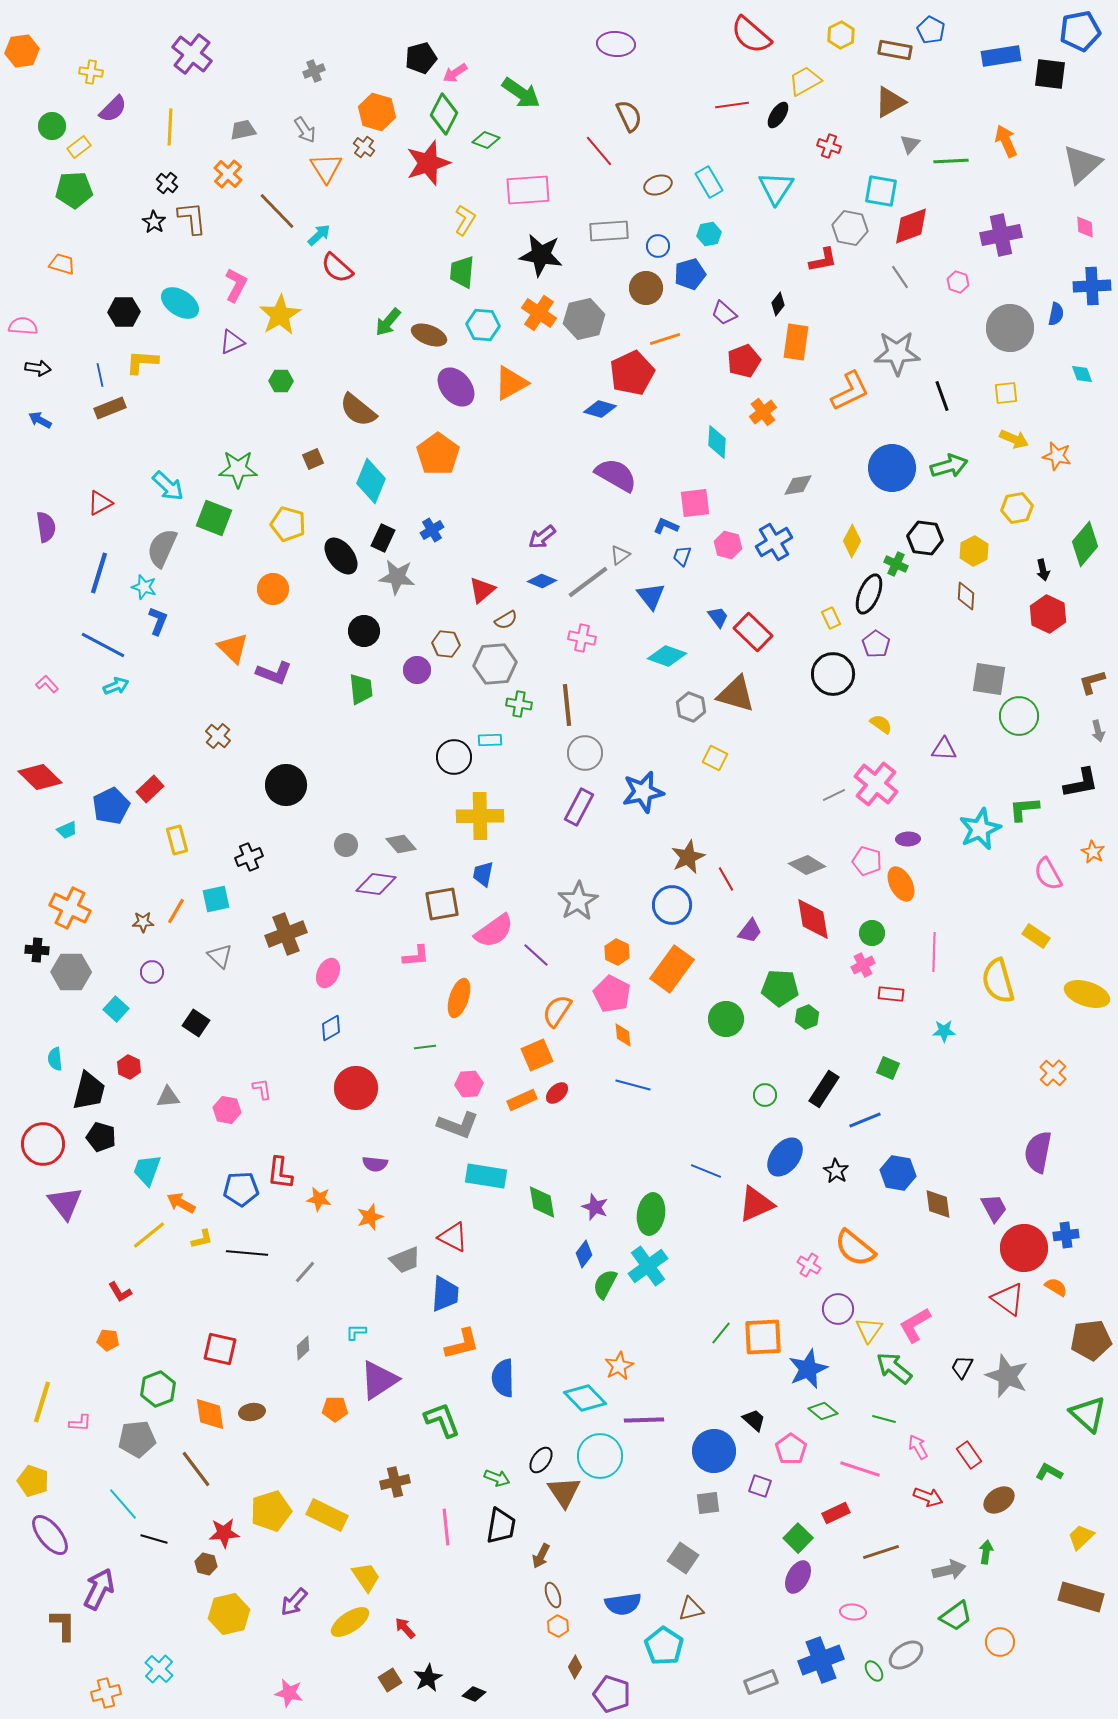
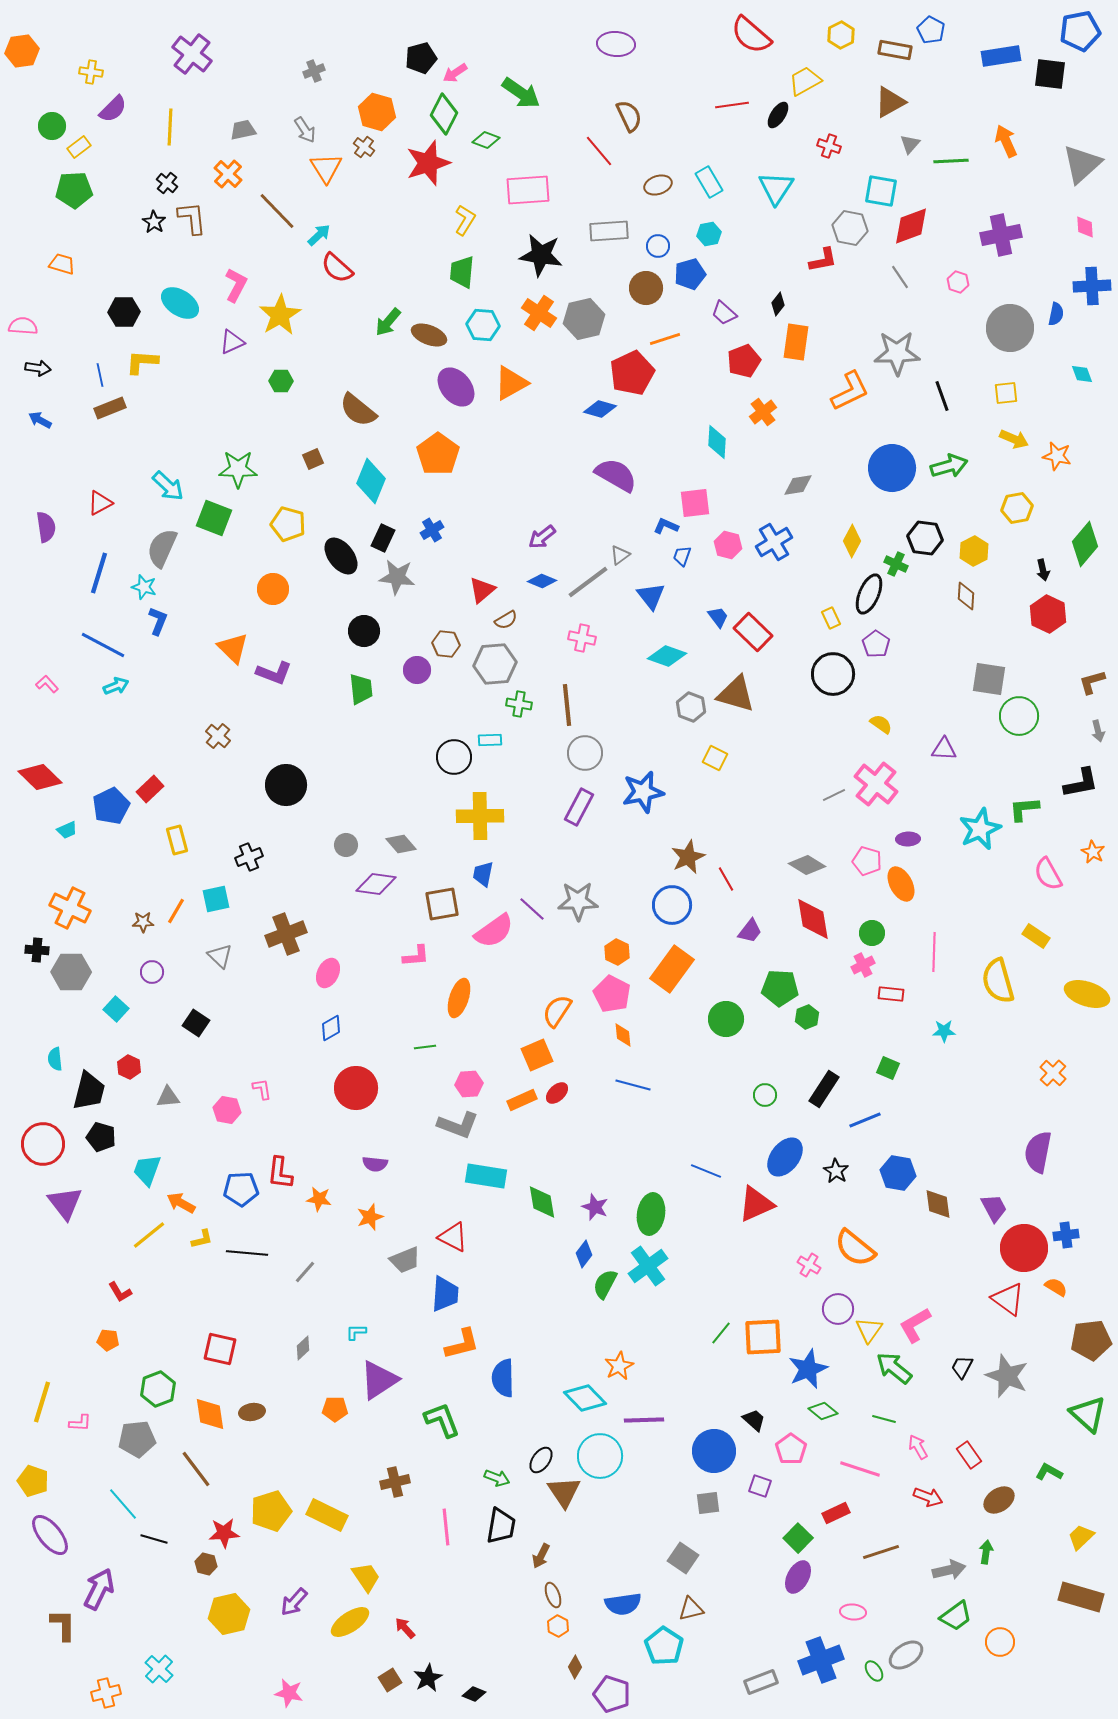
gray star at (578, 901): rotated 30 degrees clockwise
purple line at (536, 955): moved 4 px left, 46 px up
